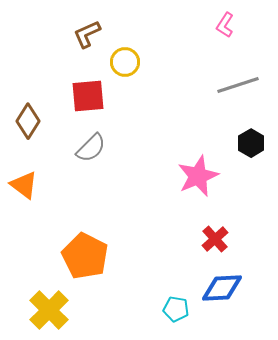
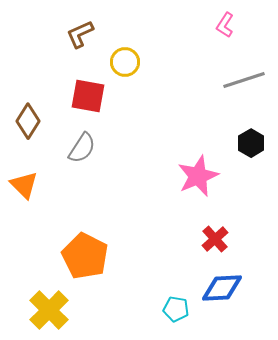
brown L-shape: moved 7 px left
gray line: moved 6 px right, 5 px up
red square: rotated 15 degrees clockwise
gray semicircle: moved 9 px left; rotated 12 degrees counterclockwise
orange triangle: rotated 8 degrees clockwise
